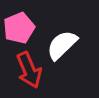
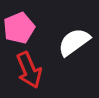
white semicircle: moved 12 px right, 3 px up; rotated 8 degrees clockwise
